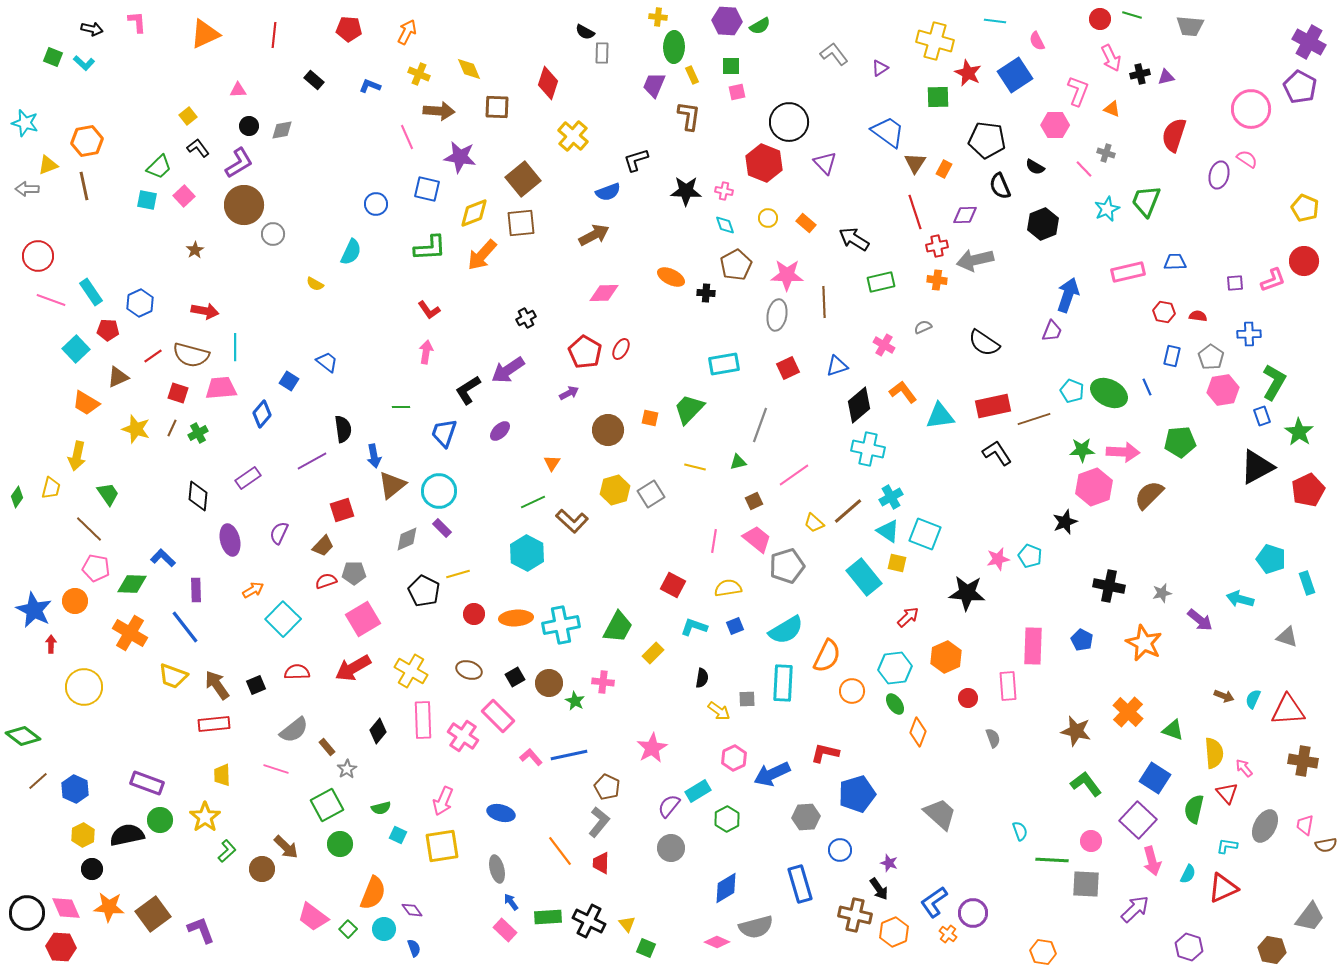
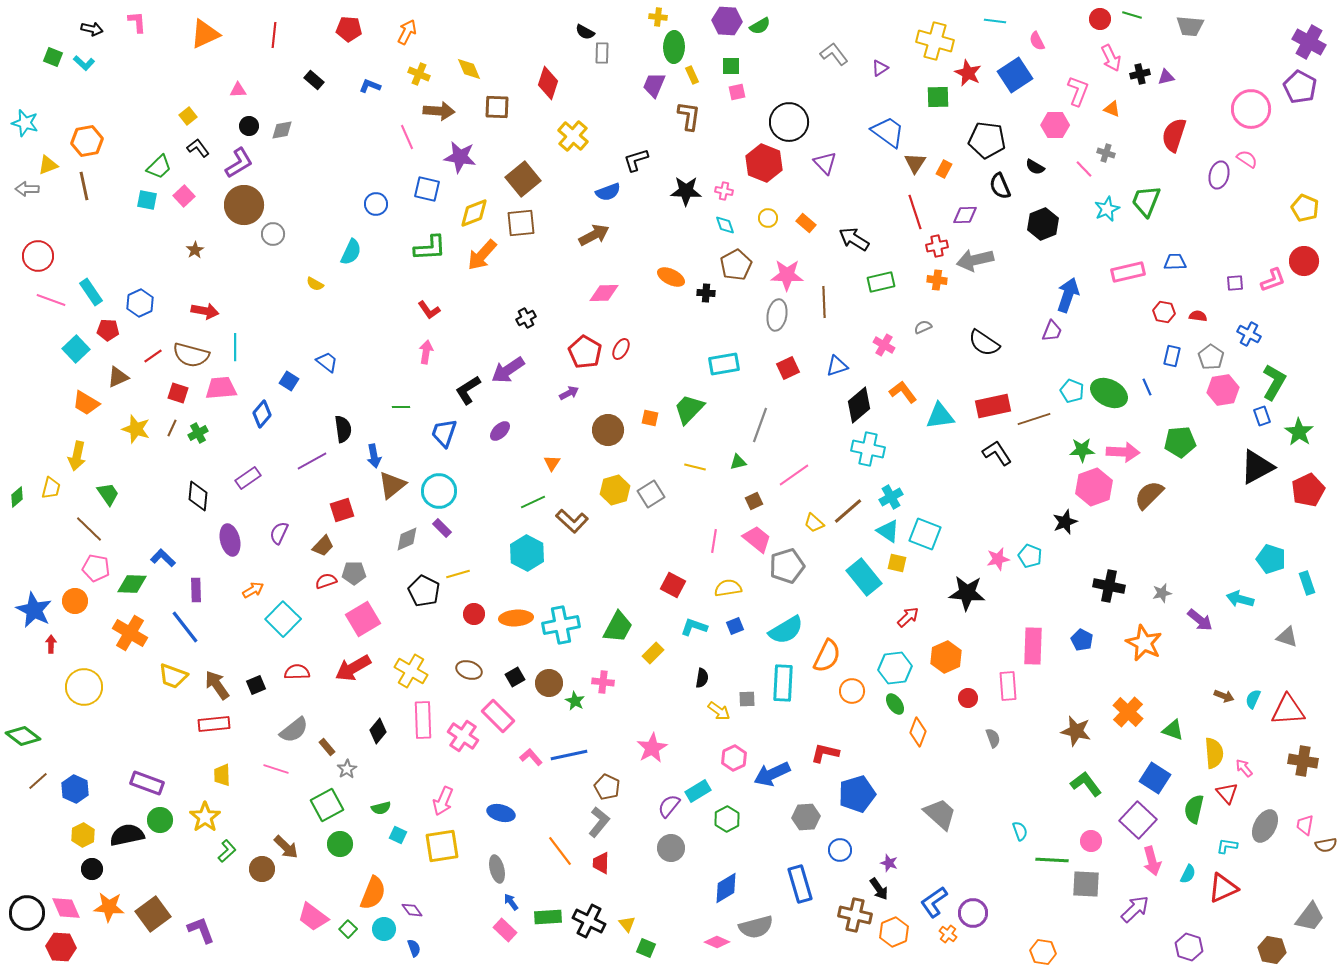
blue cross at (1249, 334): rotated 30 degrees clockwise
green diamond at (17, 497): rotated 15 degrees clockwise
